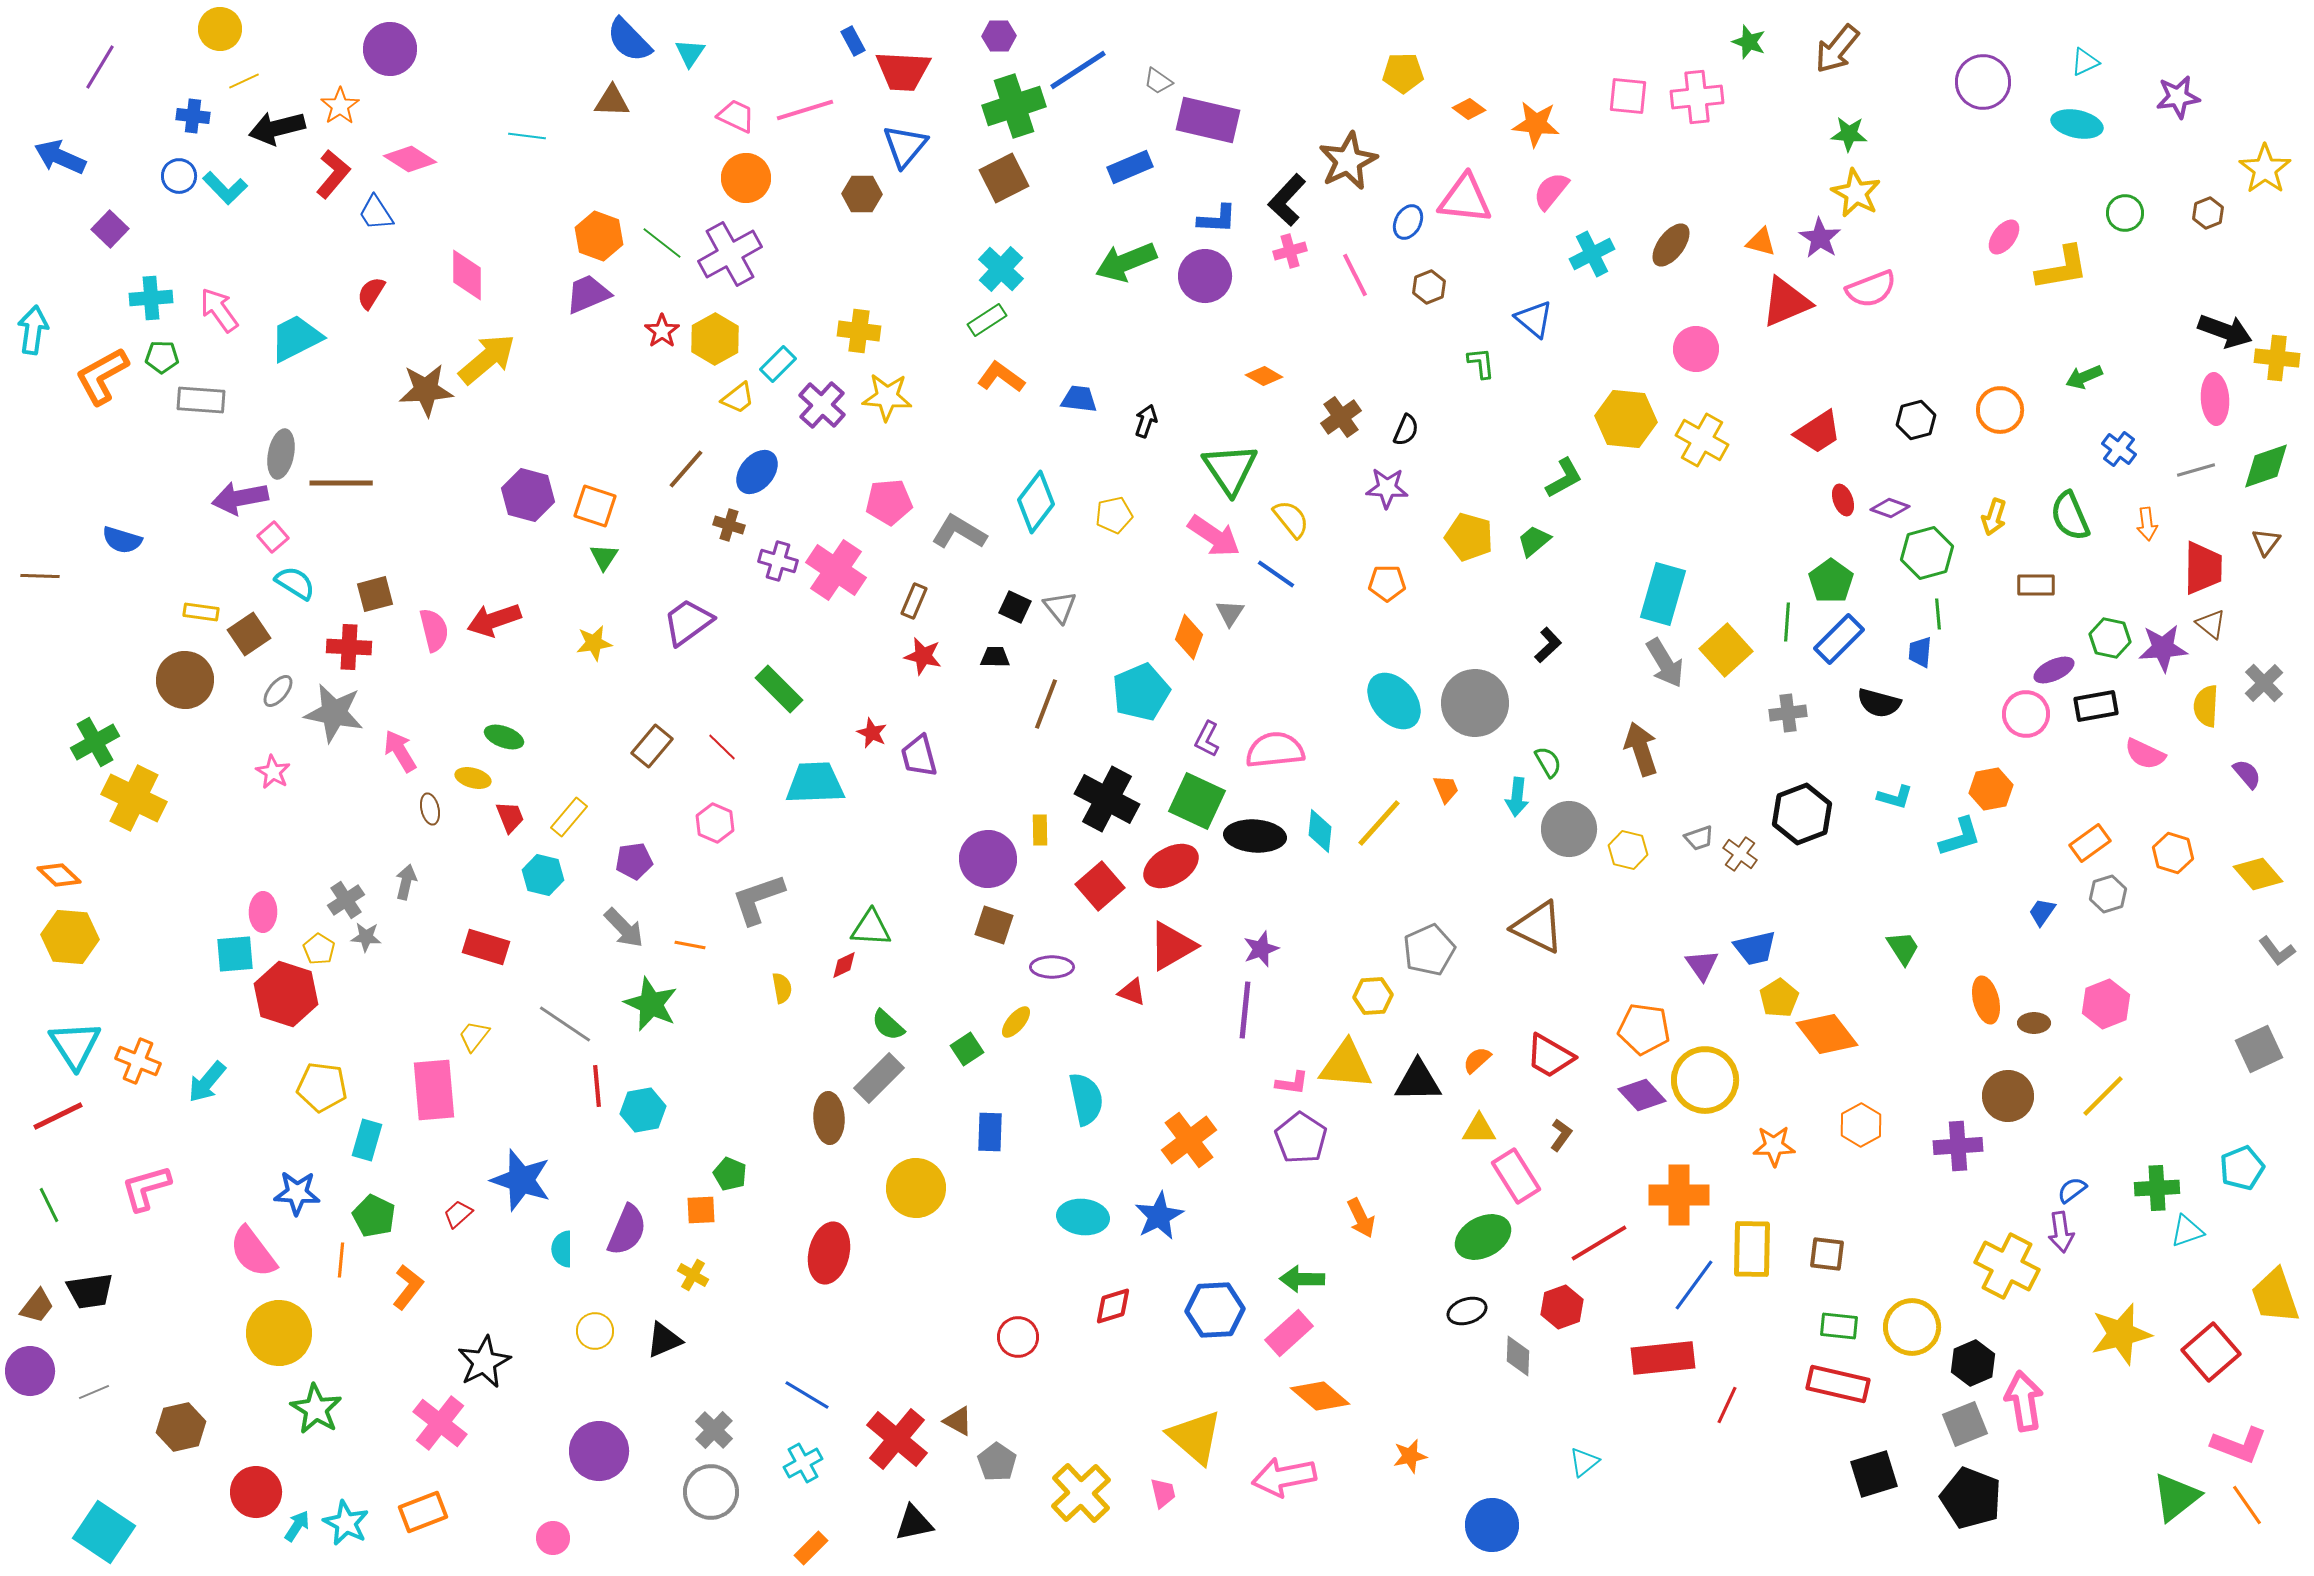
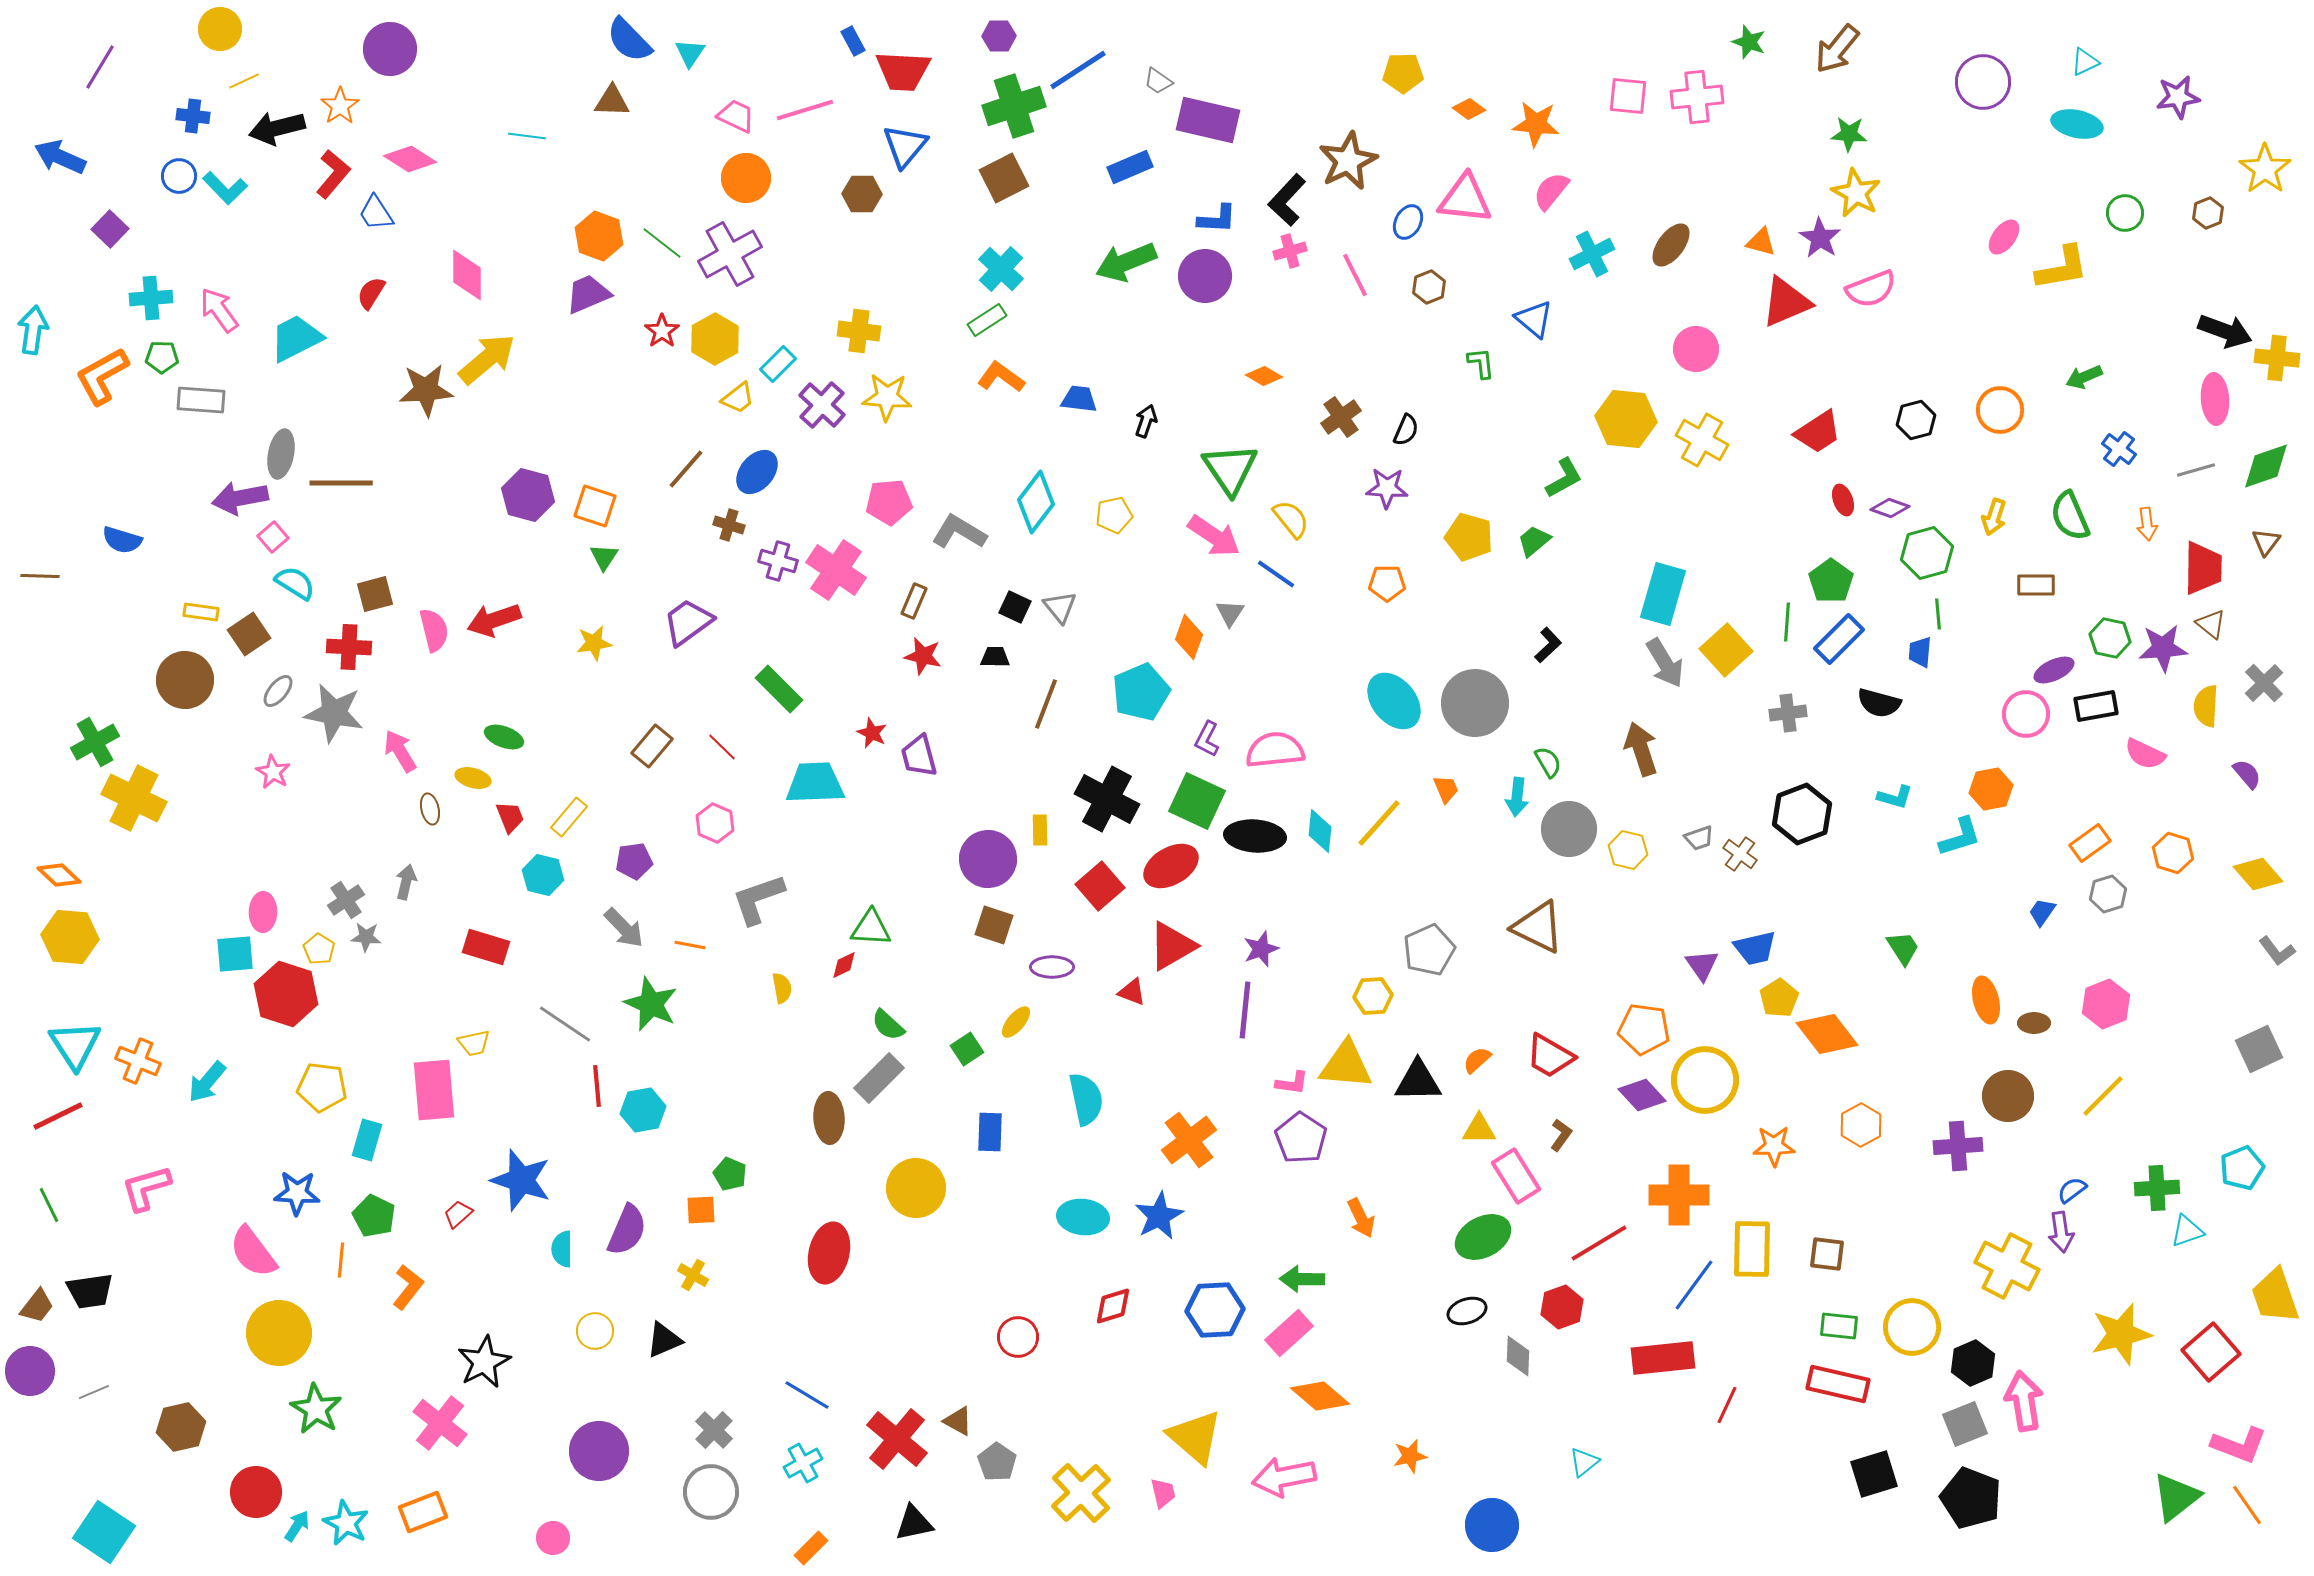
yellow trapezoid at (474, 1036): moved 7 px down; rotated 140 degrees counterclockwise
